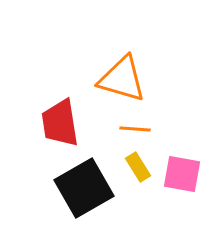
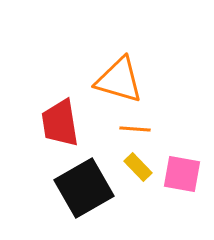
orange triangle: moved 3 px left, 1 px down
yellow rectangle: rotated 12 degrees counterclockwise
